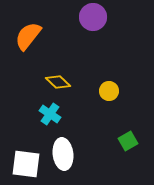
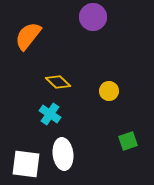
green square: rotated 12 degrees clockwise
